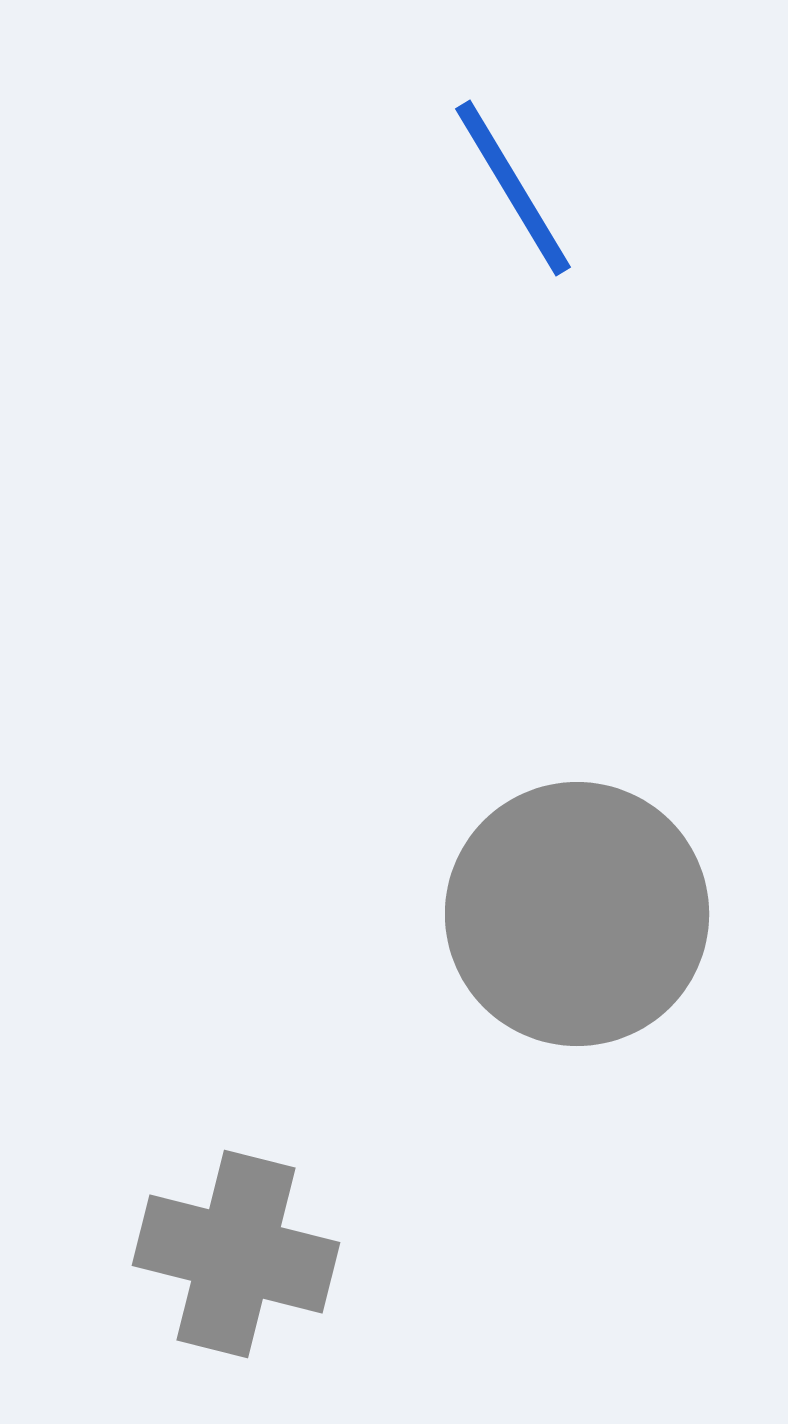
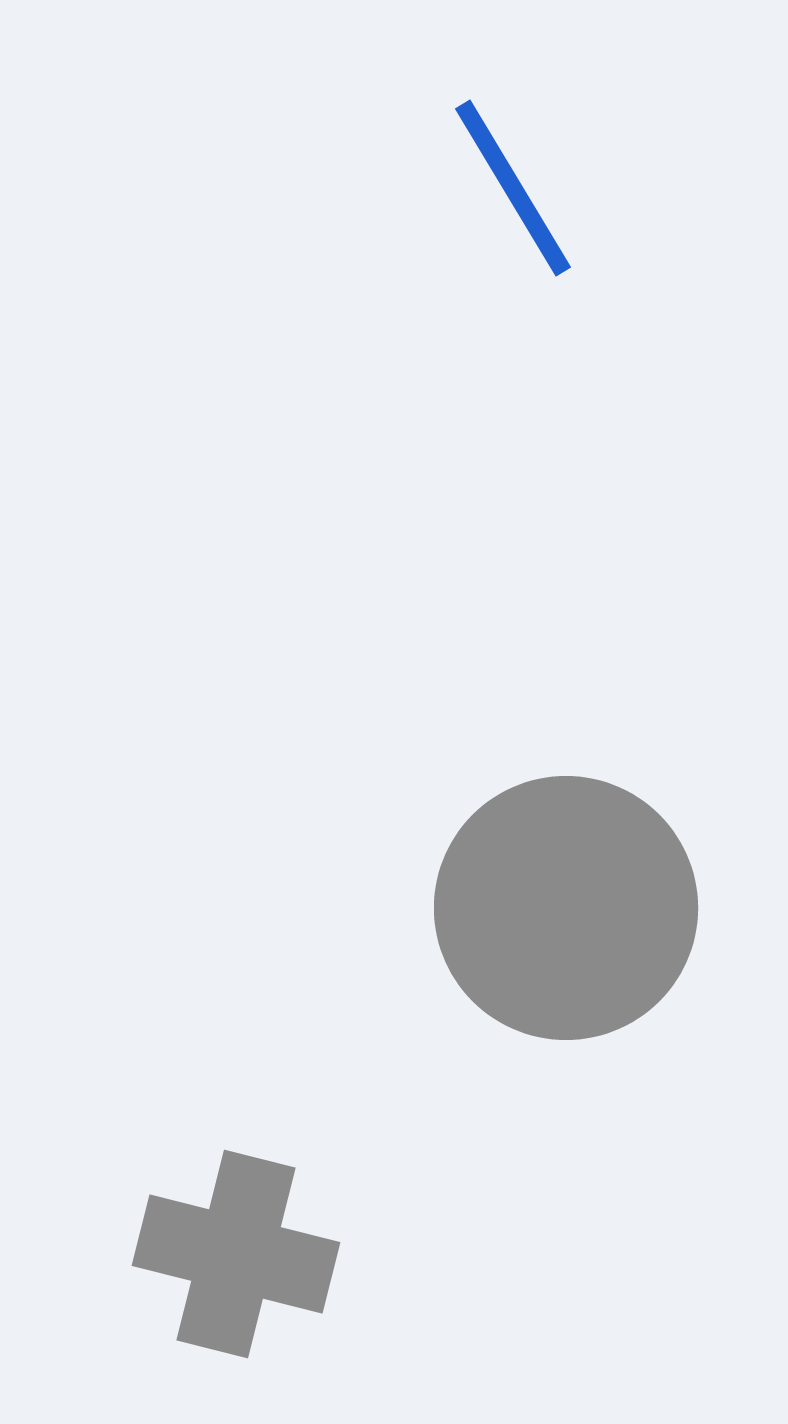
gray circle: moved 11 px left, 6 px up
